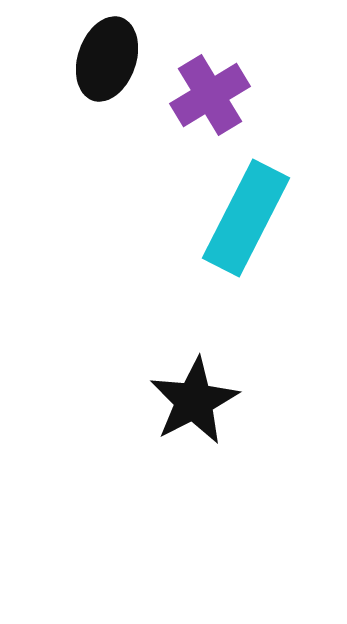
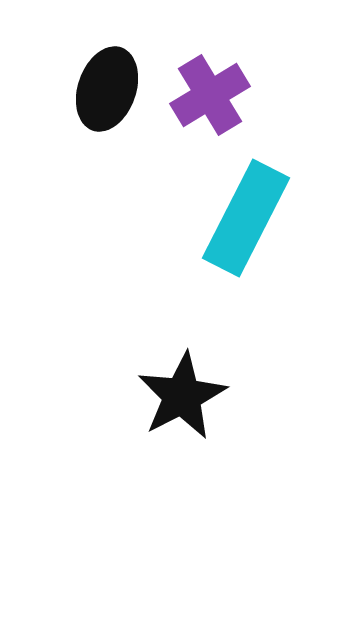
black ellipse: moved 30 px down
black star: moved 12 px left, 5 px up
